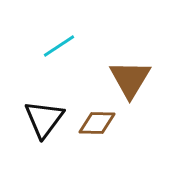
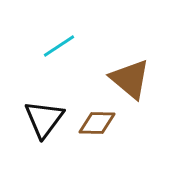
brown triangle: rotated 21 degrees counterclockwise
